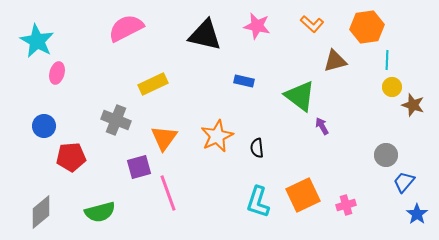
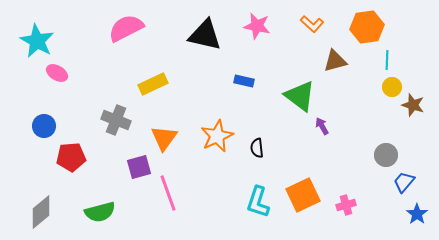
pink ellipse: rotated 75 degrees counterclockwise
